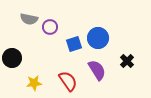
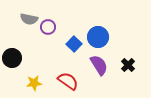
purple circle: moved 2 px left
blue circle: moved 1 px up
blue square: rotated 28 degrees counterclockwise
black cross: moved 1 px right, 4 px down
purple semicircle: moved 2 px right, 5 px up
red semicircle: rotated 20 degrees counterclockwise
